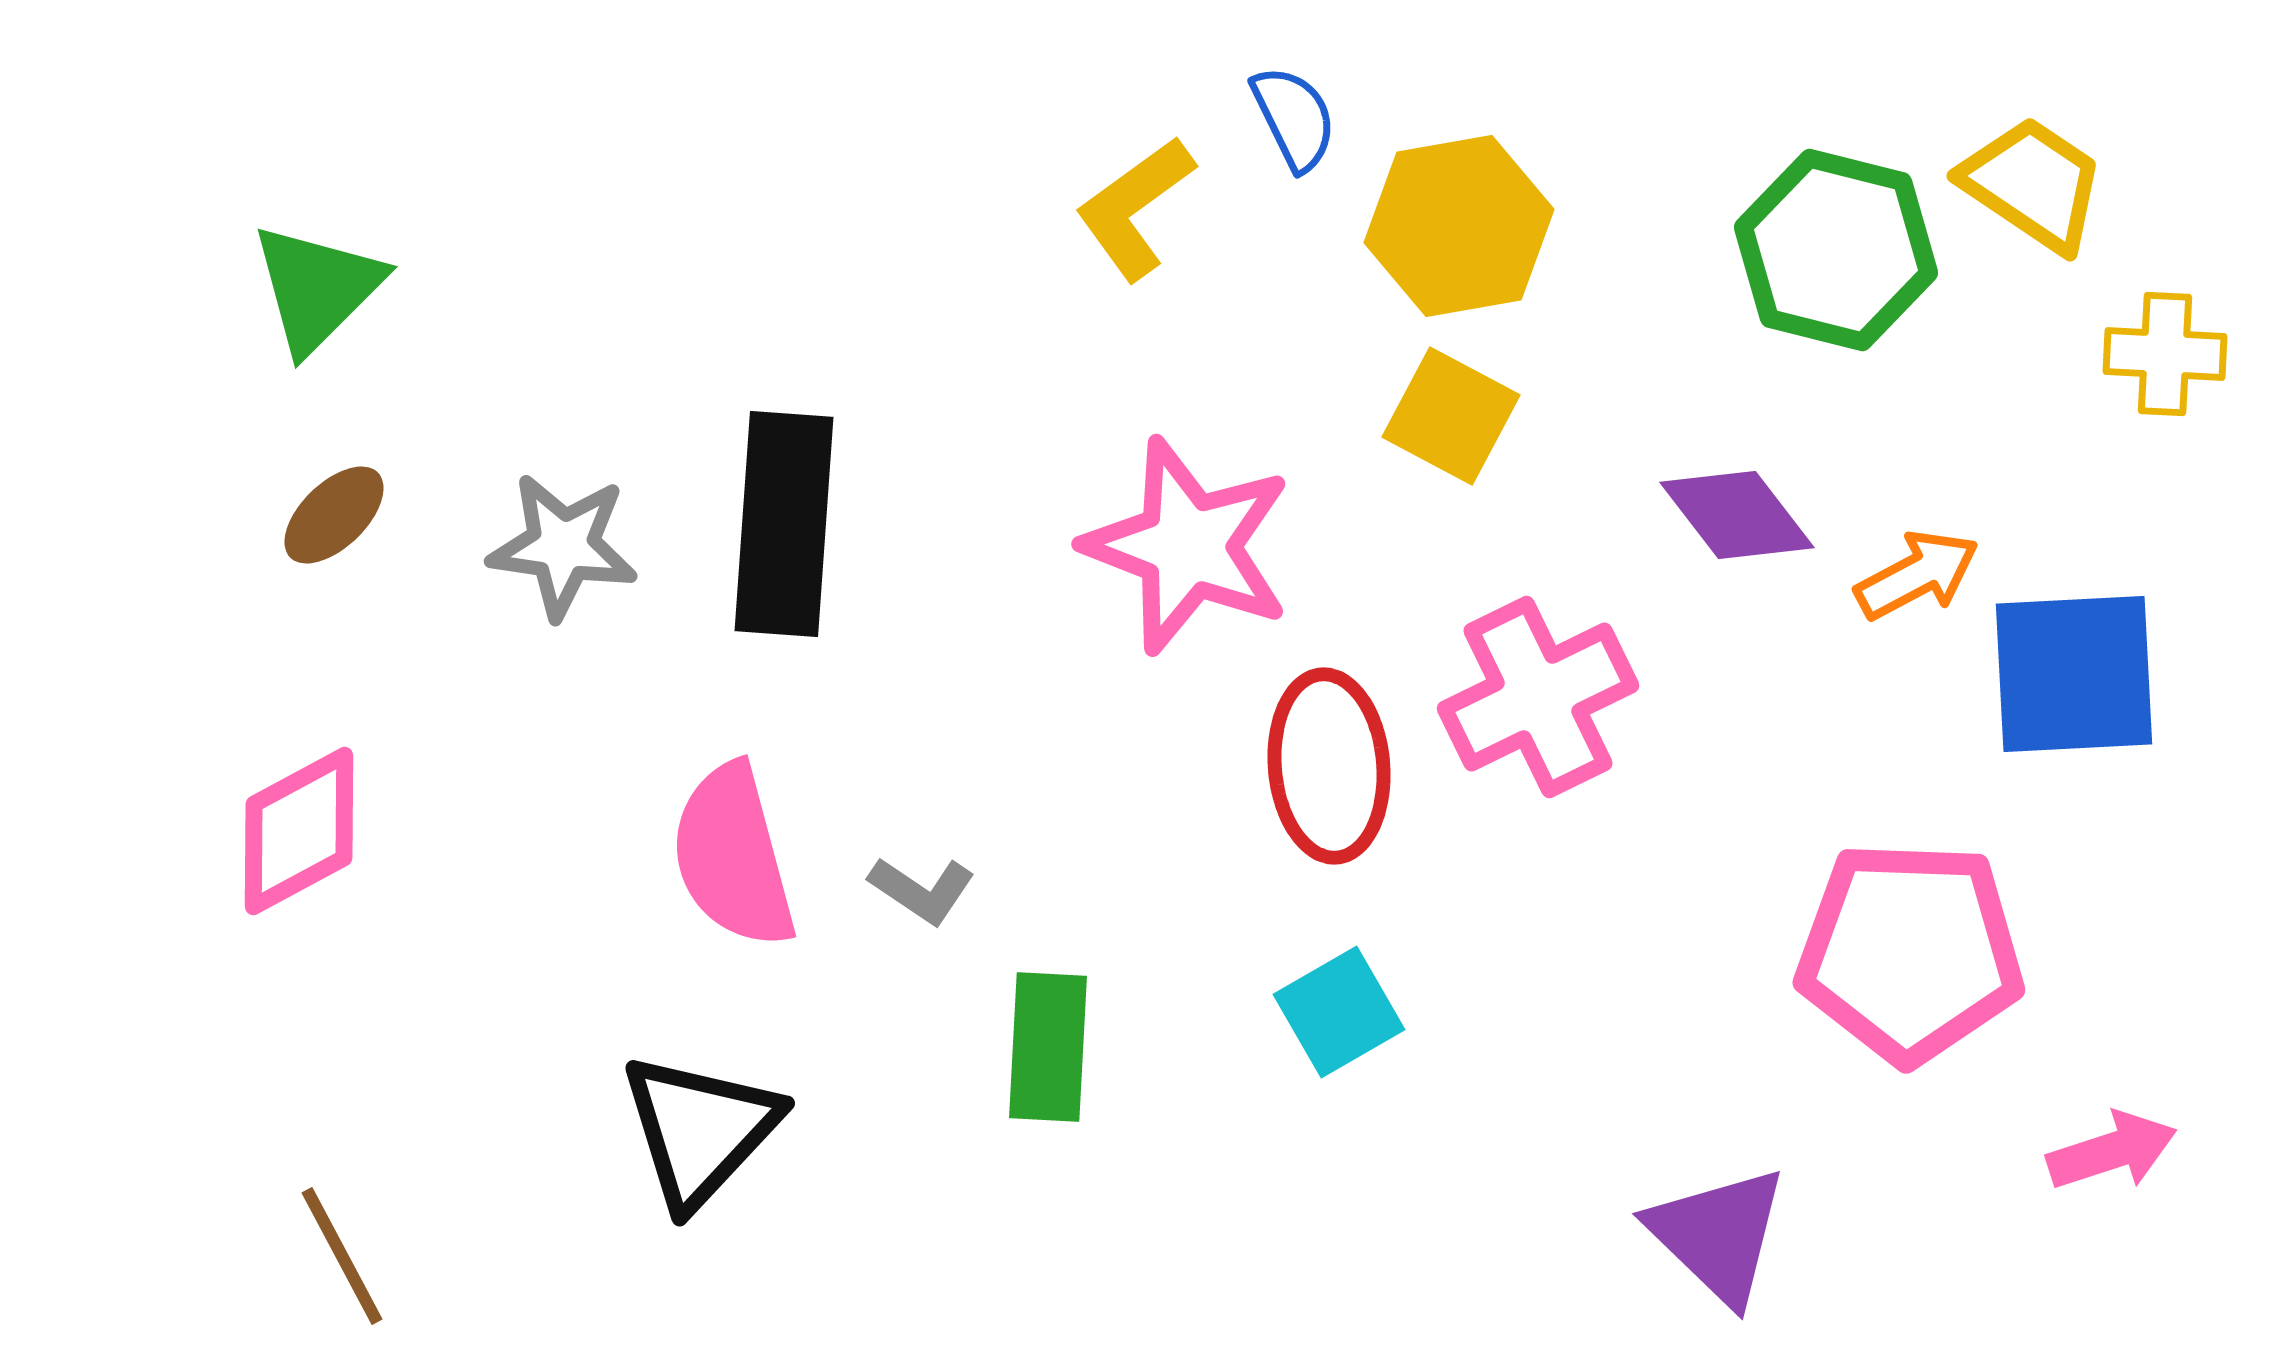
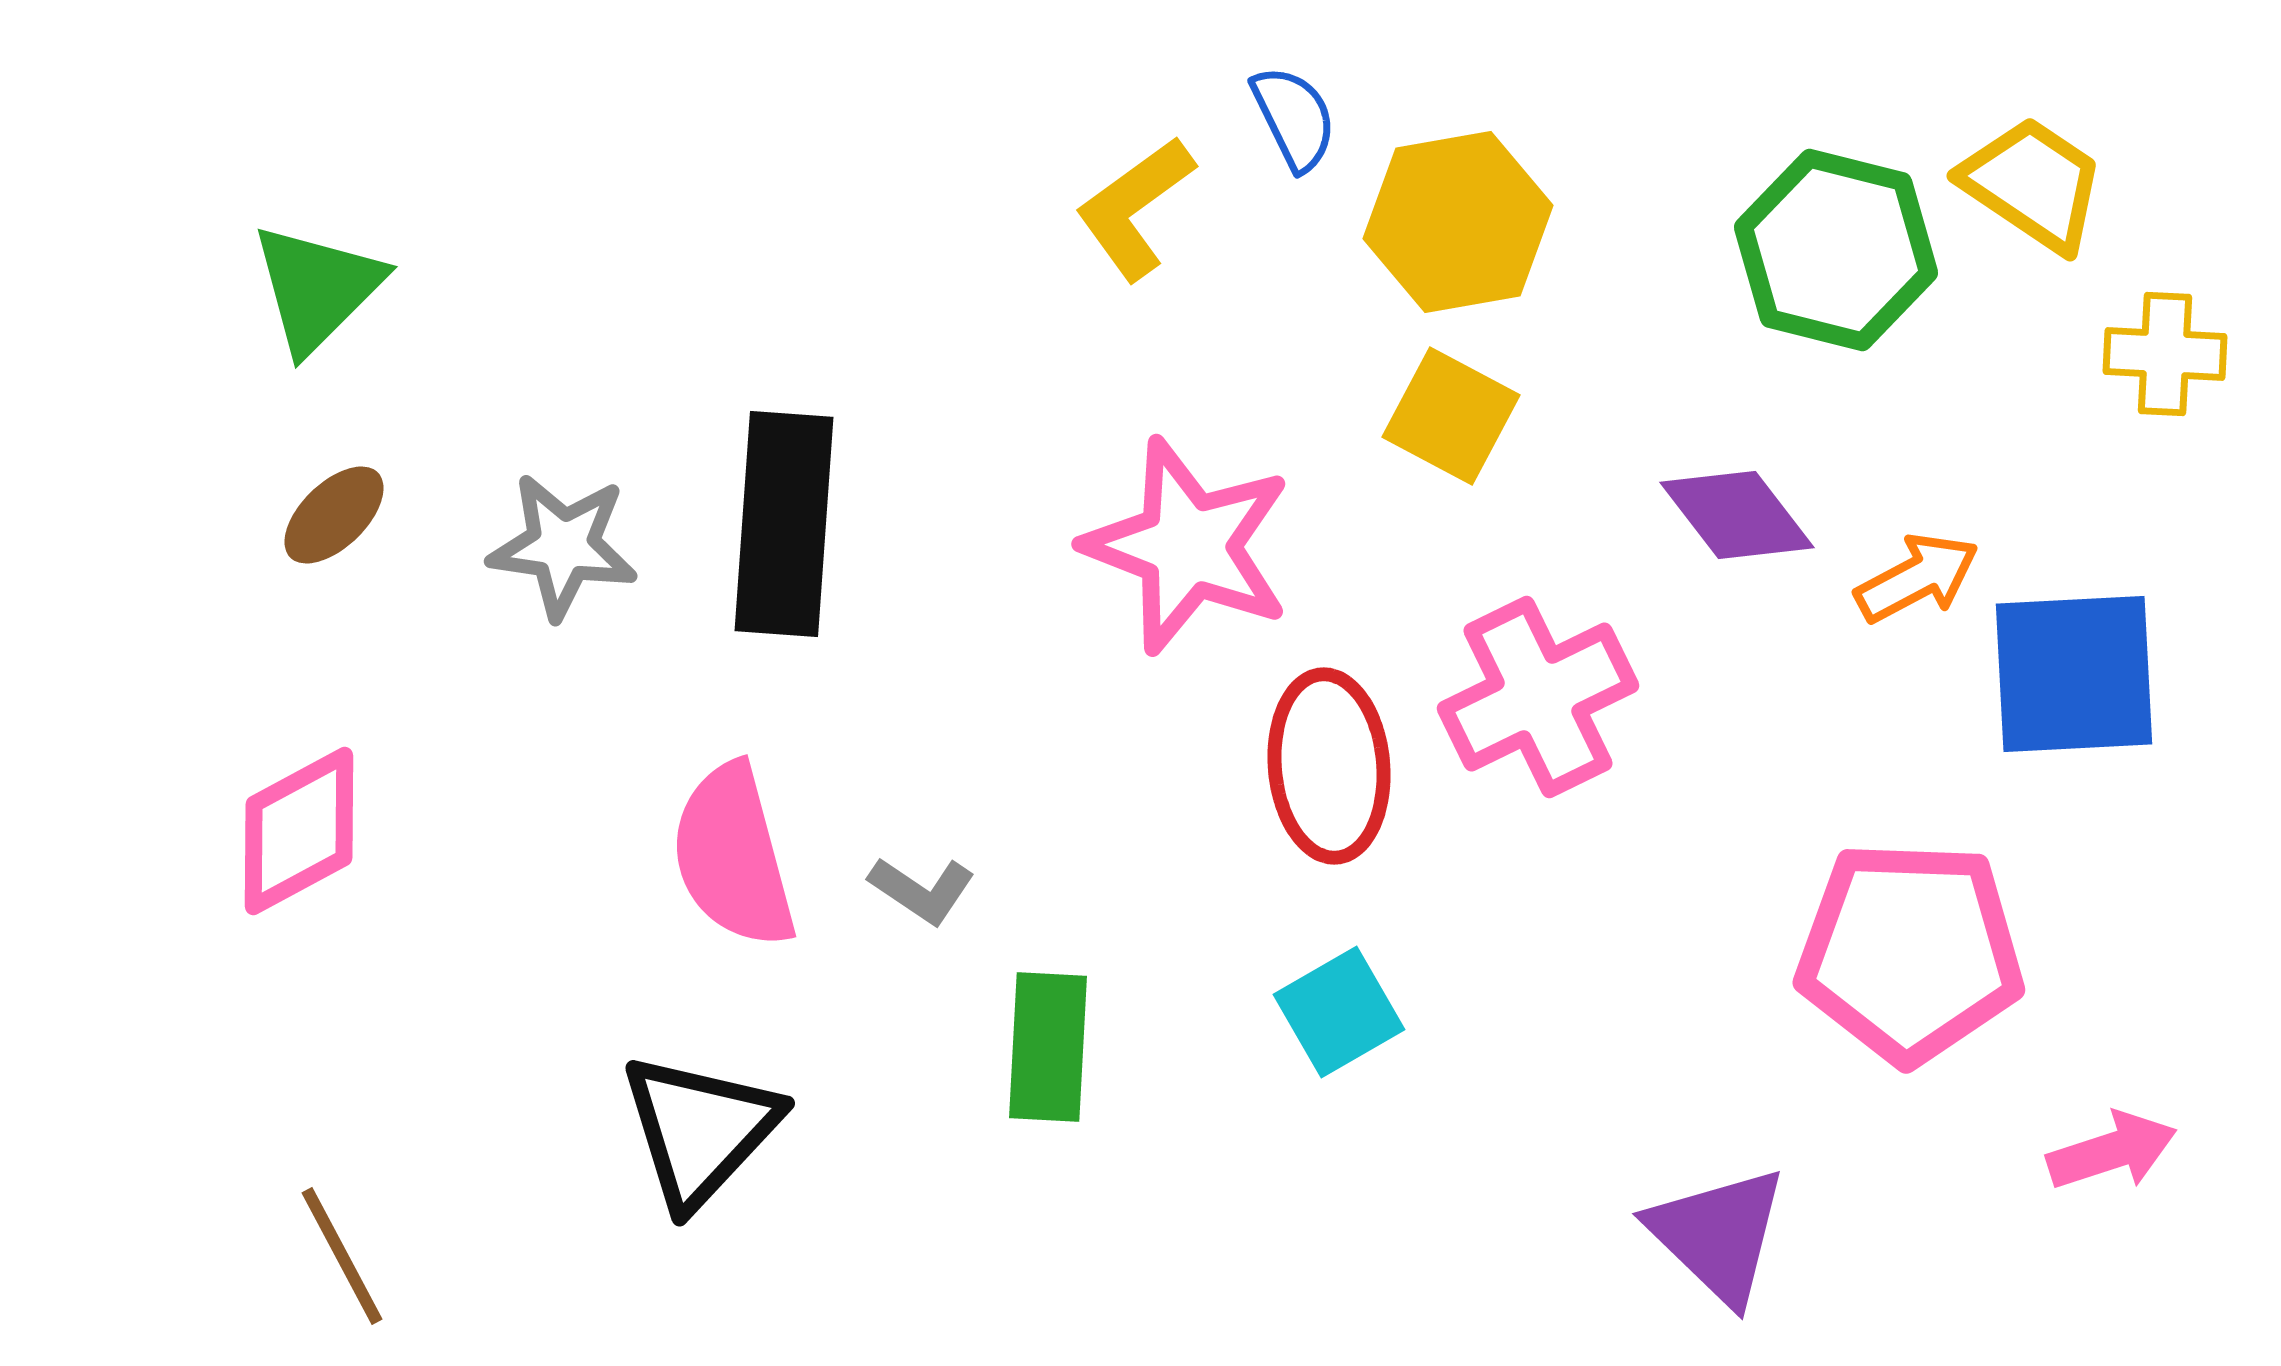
yellow hexagon: moved 1 px left, 4 px up
orange arrow: moved 3 px down
